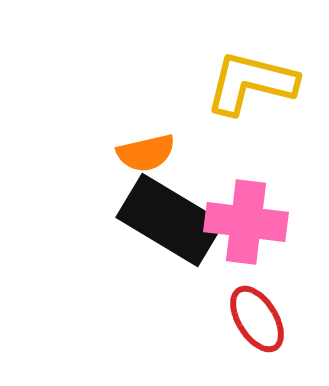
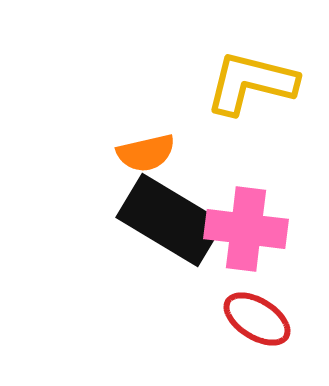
pink cross: moved 7 px down
red ellipse: rotated 26 degrees counterclockwise
